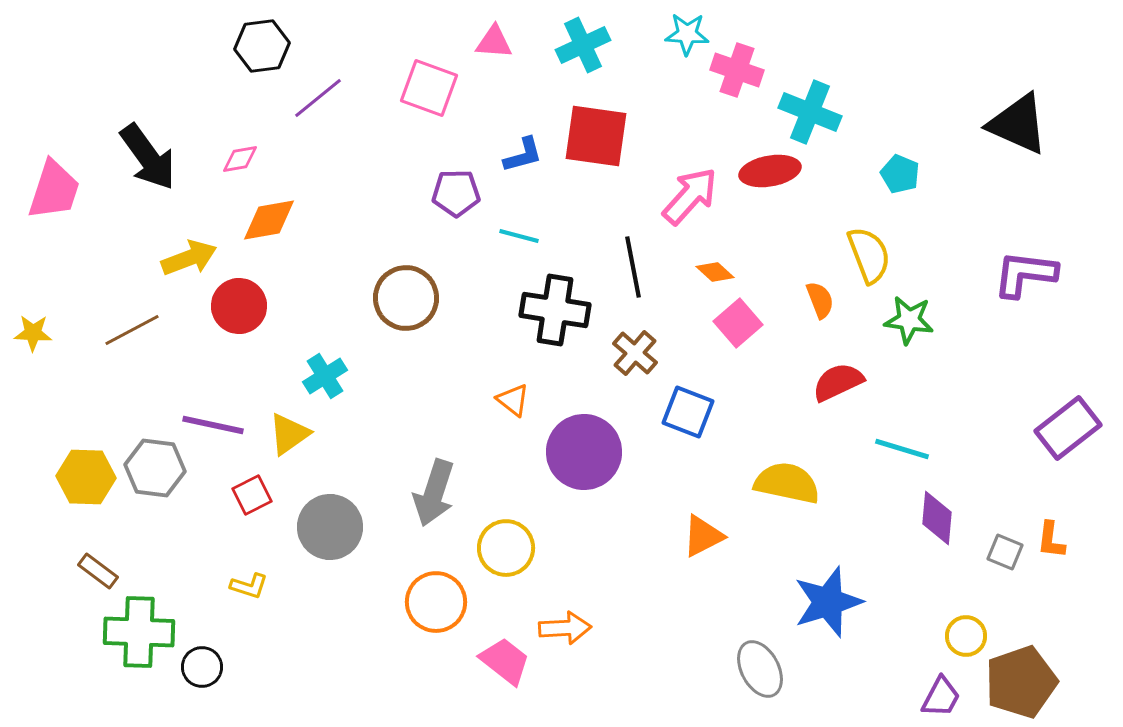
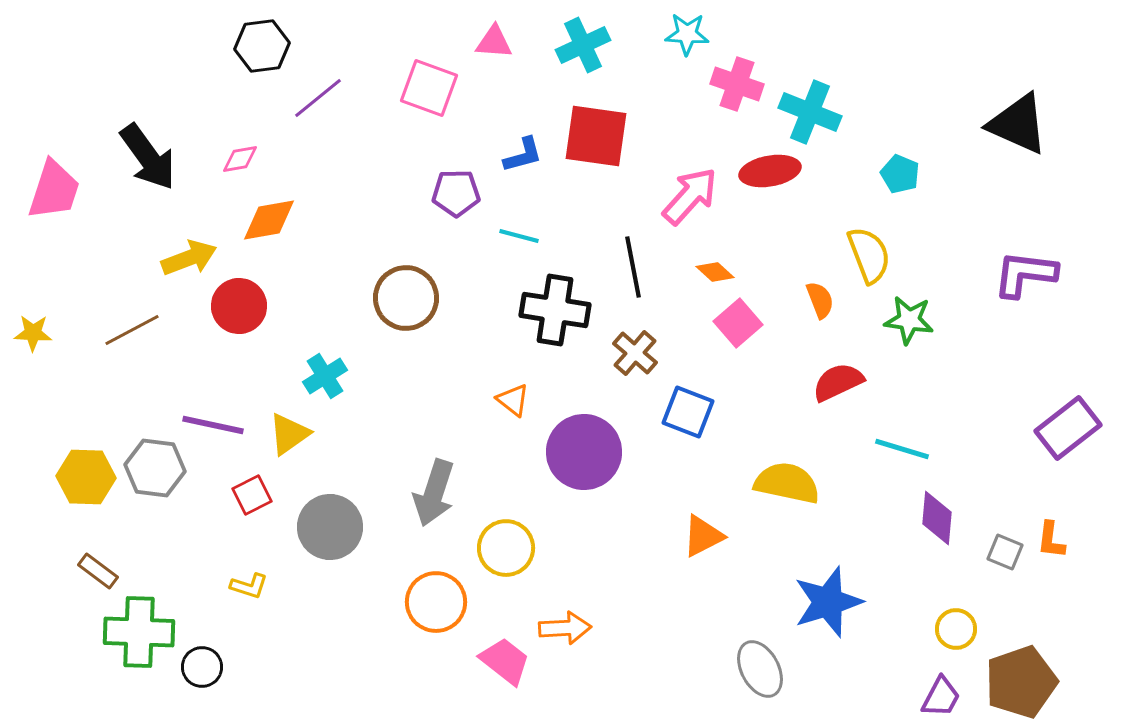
pink cross at (737, 70): moved 14 px down
yellow circle at (966, 636): moved 10 px left, 7 px up
